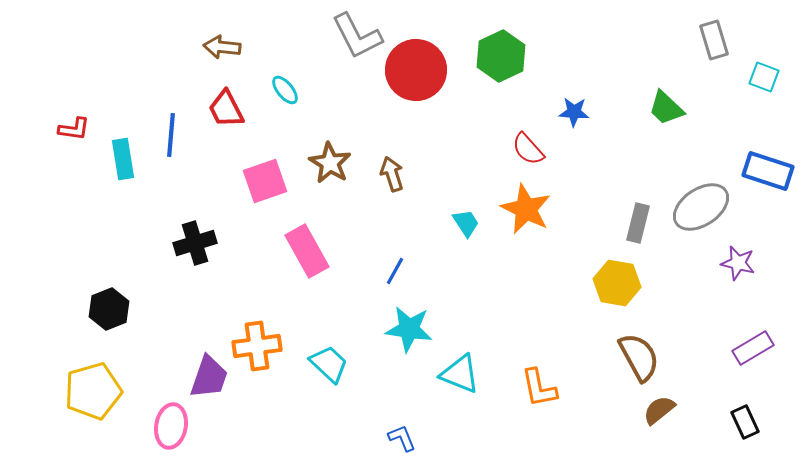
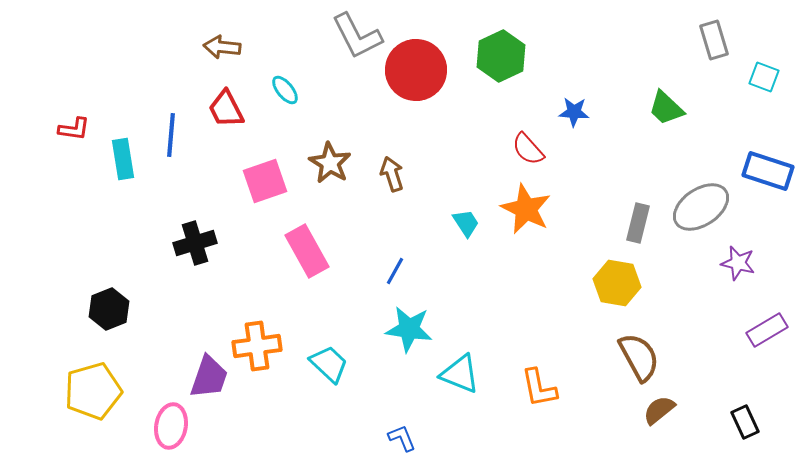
purple rectangle at (753, 348): moved 14 px right, 18 px up
